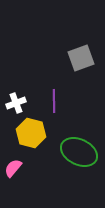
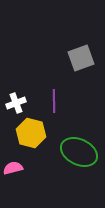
pink semicircle: rotated 36 degrees clockwise
